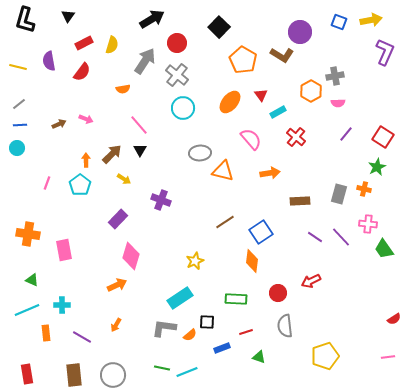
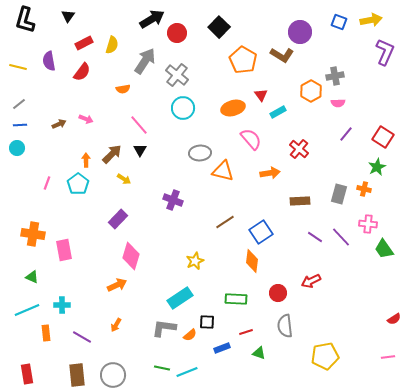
red circle at (177, 43): moved 10 px up
orange ellipse at (230, 102): moved 3 px right, 6 px down; rotated 35 degrees clockwise
red cross at (296, 137): moved 3 px right, 12 px down
cyan pentagon at (80, 185): moved 2 px left, 1 px up
purple cross at (161, 200): moved 12 px right
orange cross at (28, 234): moved 5 px right
green triangle at (32, 280): moved 3 px up
yellow pentagon at (325, 356): rotated 8 degrees clockwise
green triangle at (259, 357): moved 4 px up
brown rectangle at (74, 375): moved 3 px right
